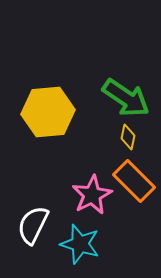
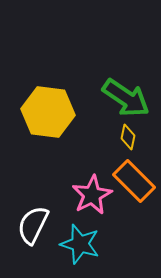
yellow hexagon: rotated 12 degrees clockwise
